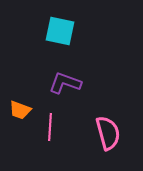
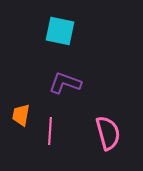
orange trapezoid: moved 1 px right, 5 px down; rotated 80 degrees clockwise
pink line: moved 4 px down
